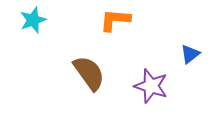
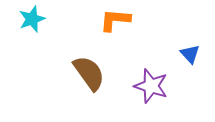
cyan star: moved 1 px left, 1 px up
blue triangle: rotated 35 degrees counterclockwise
